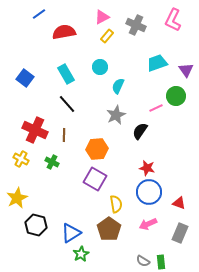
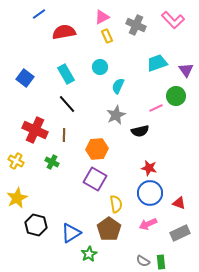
pink L-shape: rotated 70 degrees counterclockwise
yellow rectangle: rotated 64 degrees counterclockwise
black semicircle: rotated 138 degrees counterclockwise
yellow cross: moved 5 px left, 2 px down
red star: moved 2 px right
blue circle: moved 1 px right, 1 px down
gray rectangle: rotated 42 degrees clockwise
green star: moved 8 px right
